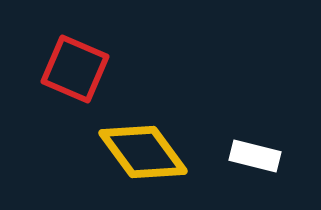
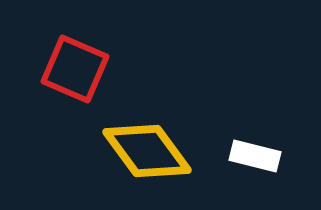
yellow diamond: moved 4 px right, 1 px up
